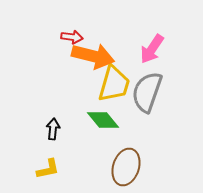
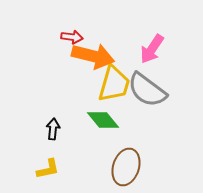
gray semicircle: moved 2 px up; rotated 72 degrees counterclockwise
